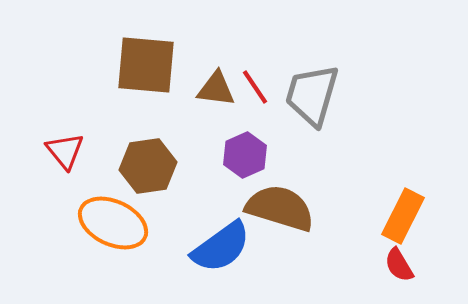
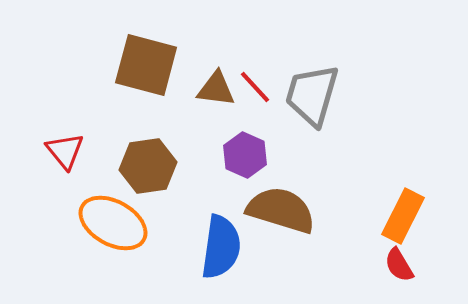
brown square: rotated 10 degrees clockwise
red line: rotated 9 degrees counterclockwise
purple hexagon: rotated 12 degrees counterclockwise
brown semicircle: moved 1 px right, 2 px down
orange ellipse: rotated 4 degrees clockwise
blue semicircle: rotated 46 degrees counterclockwise
